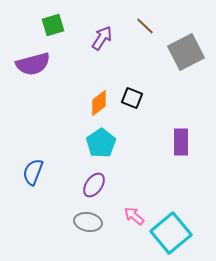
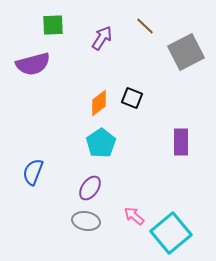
green square: rotated 15 degrees clockwise
purple ellipse: moved 4 px left, 3 px down
gray ellipse: moved 2 px left, 1 px up
